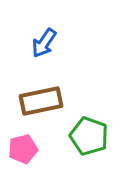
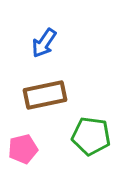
brown rectangle: moved 4 px right, 6 px up
green pentagon: moved 2 px right; rotated 12 degrees counterclockwise
